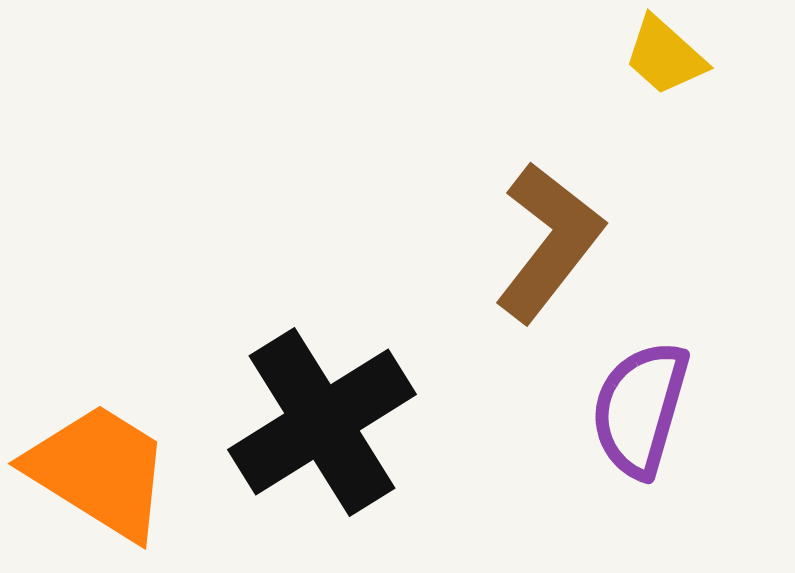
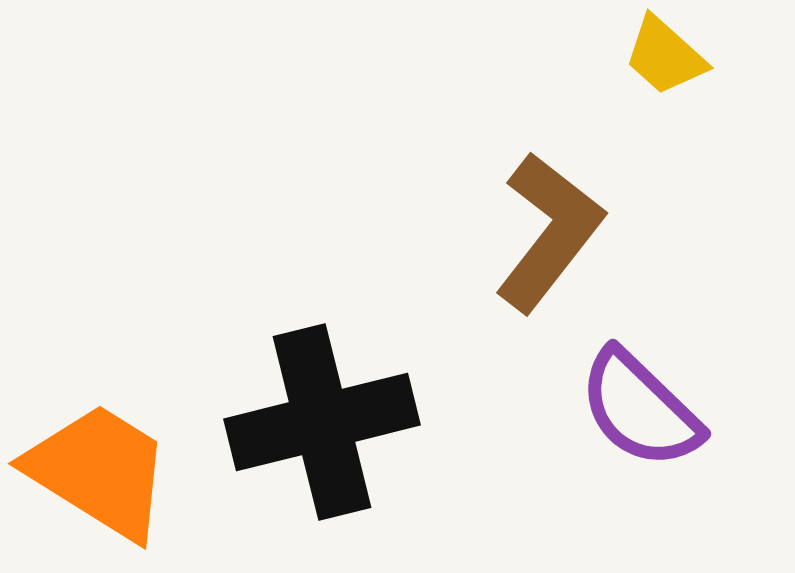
brown L-shape: moved 10 px up
purple semicircle: rotated 62 degrees counterclockwise
black cross: rotated 18 degrees clockwise
